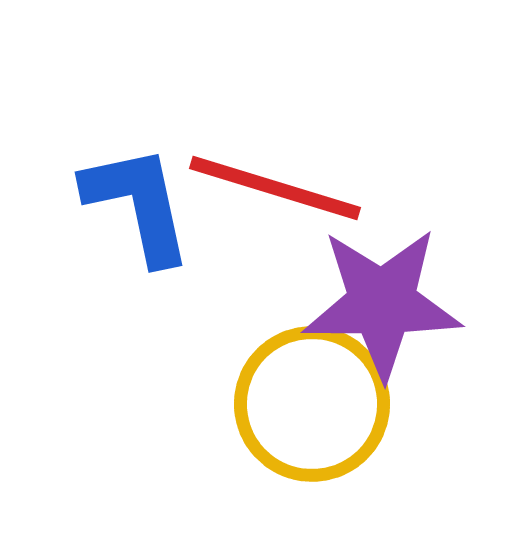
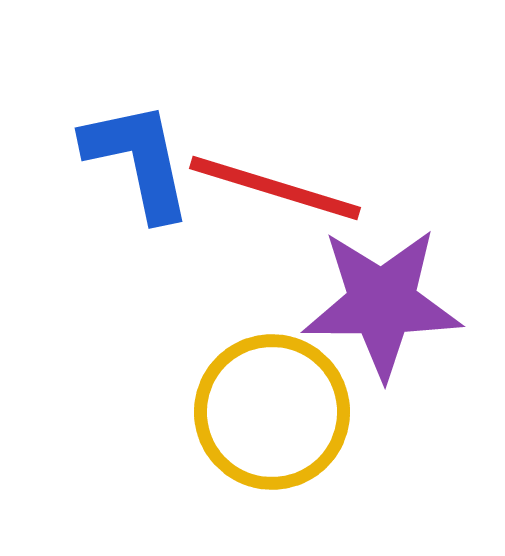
blue L-shape: moved 44 px up
yellow circle: moved 40 px left, 8 px down
